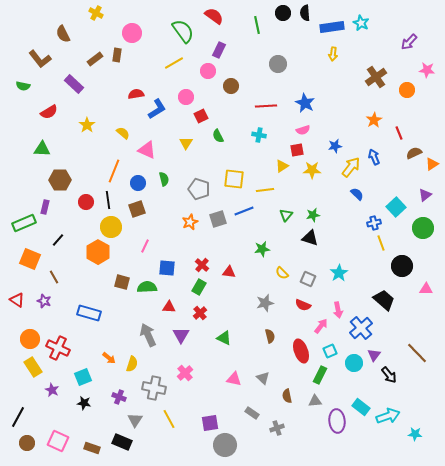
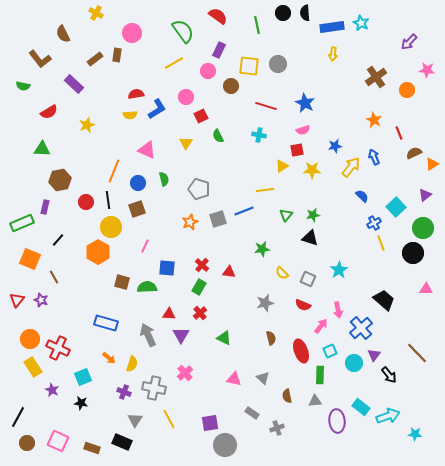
red semicircle at (214, 16): moved 4 px right
red line at (266, 106): rotated 20 degrees clockwise
orange star at (374, 120): rotated 14 degrees counterclockwise
yellow star at (87, 125): rotated 14 degrees clockwise
yellow semicircle at (123, 133): moved 7 px right, 18 px up; rotated 136 degrees clockwise
yellow square at (234, 179): moved 15 px right, 113 px up
brown hexagon at (60, 180): rotated 10 degrees counterclockwise
blue semicircle at (357, 194): moved 5 px right, 2 px down
green rectangle at (24, 223): moved 2 px left
blue cross at (374, 223): rotated 16 degrees counterclockwise
black circle at (402, 266): moved 11 px right, 13 px up
cyan star at (339, 273): moved 3 px up
red triangle at (17, 300): rotated 35 degrees clockwise
purple star at (44, 301): moved 3 px left, 1 px up
red triangle at (169, 307): moved 7 px down
blue rectangle at (89, 313): moved 17 px right, 10 px down
brown semicircle at (270, 336): moved 1 px right, 2 px down
green rectangle at (320, 375): rotated 24 degrees counterclockwise
purple cross at (119, 397): moved 5 px right, 5 px up
black star at (84, 403): moved 3 px left
